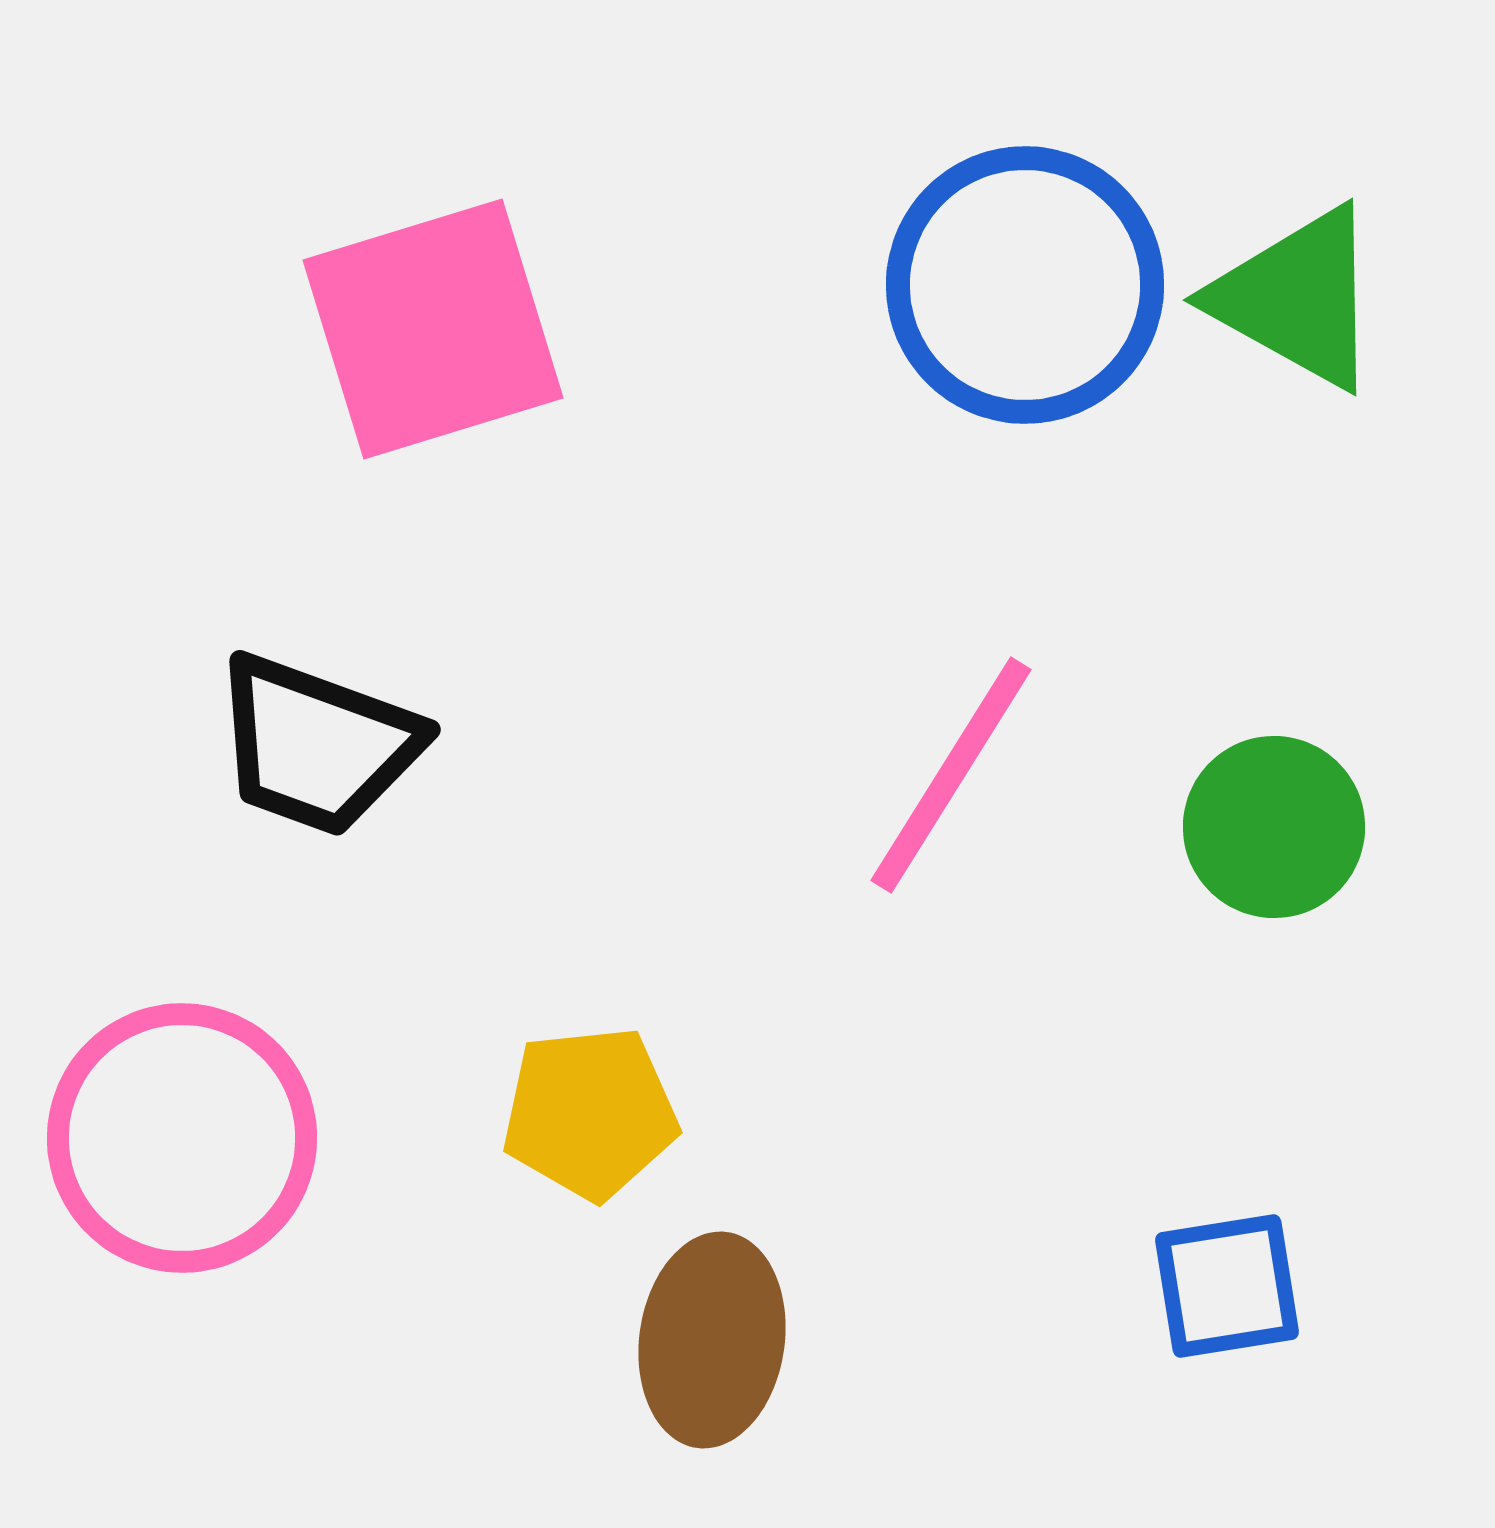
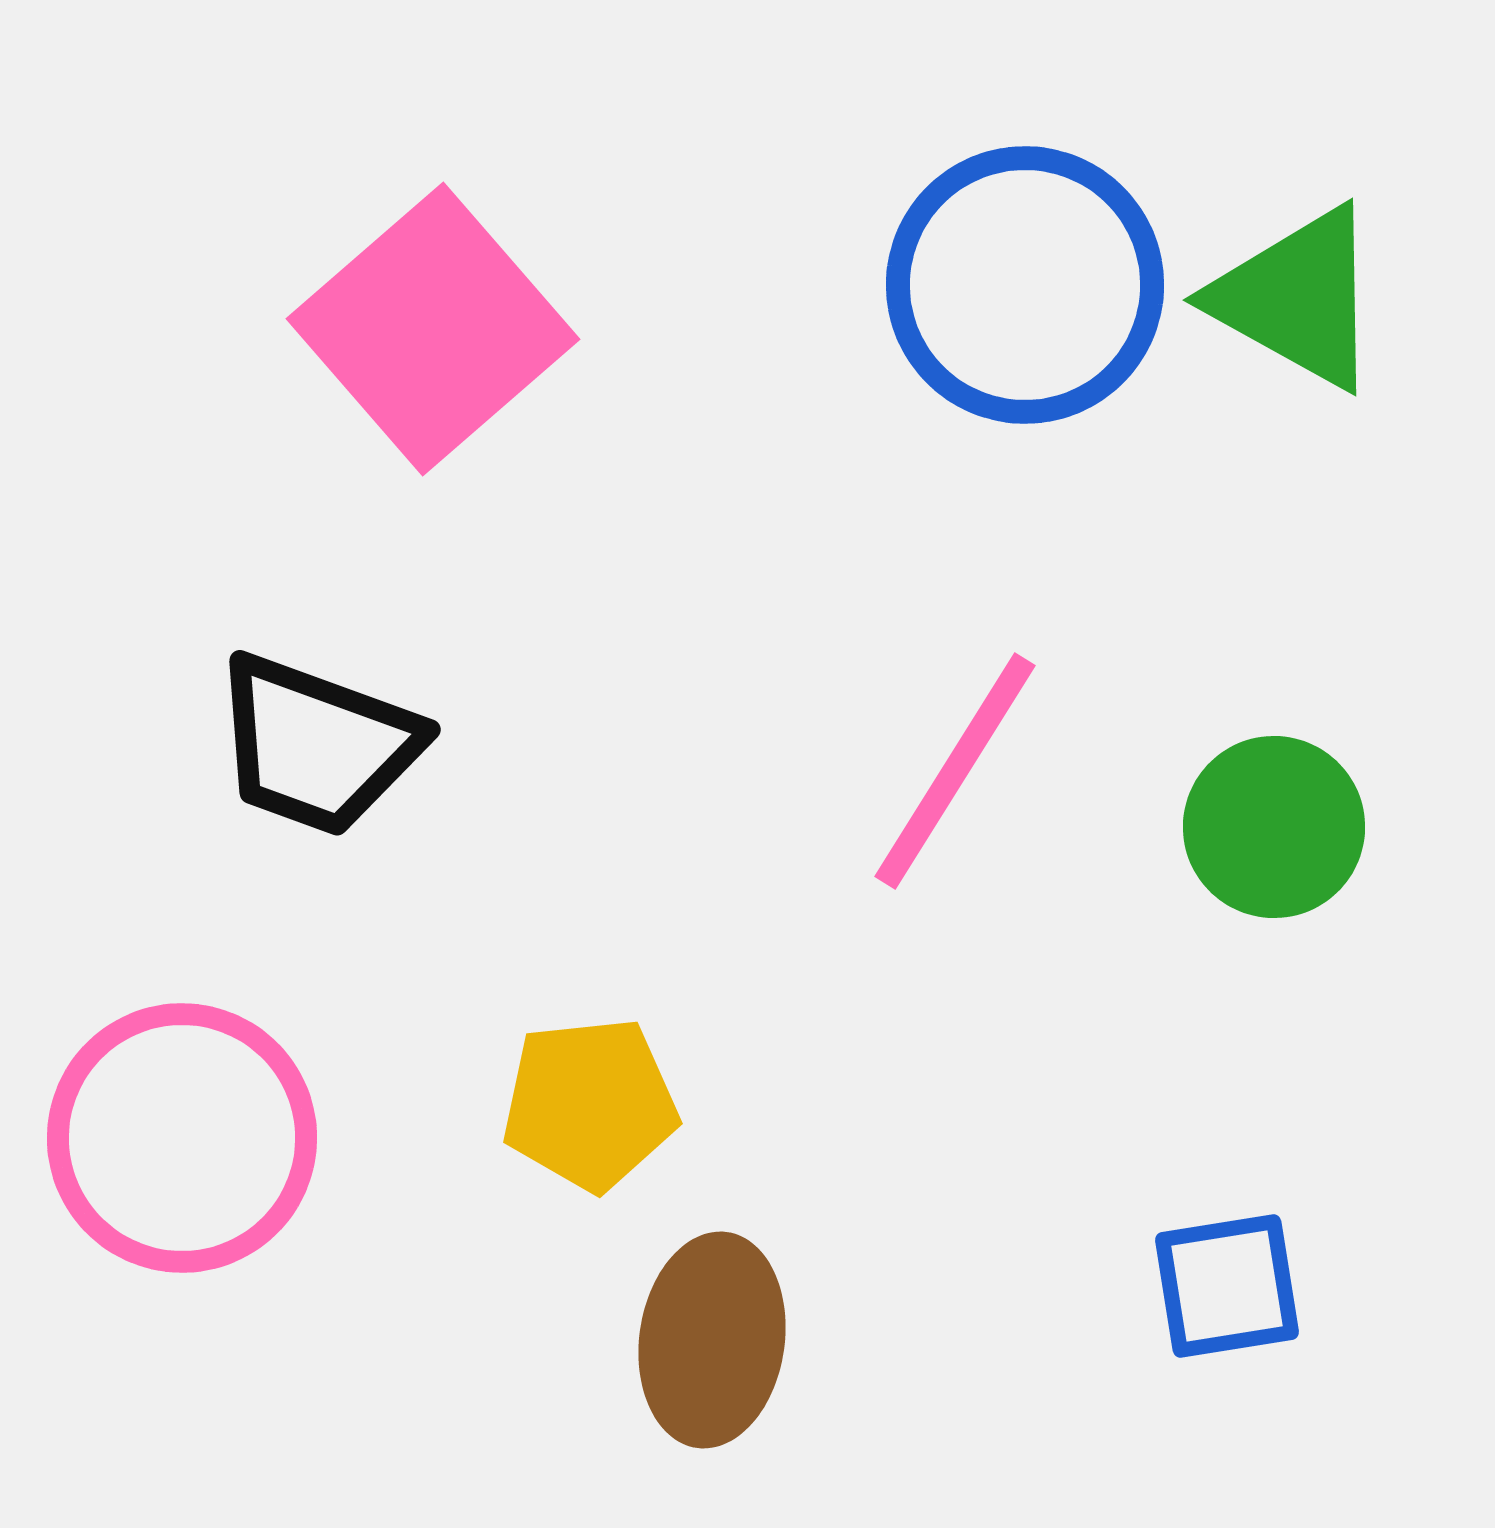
pink square: rotated 24 degrees counterclockwise
pink line: moved 4 px right, 4 px up
yellow pentagon: moved 9 px up
